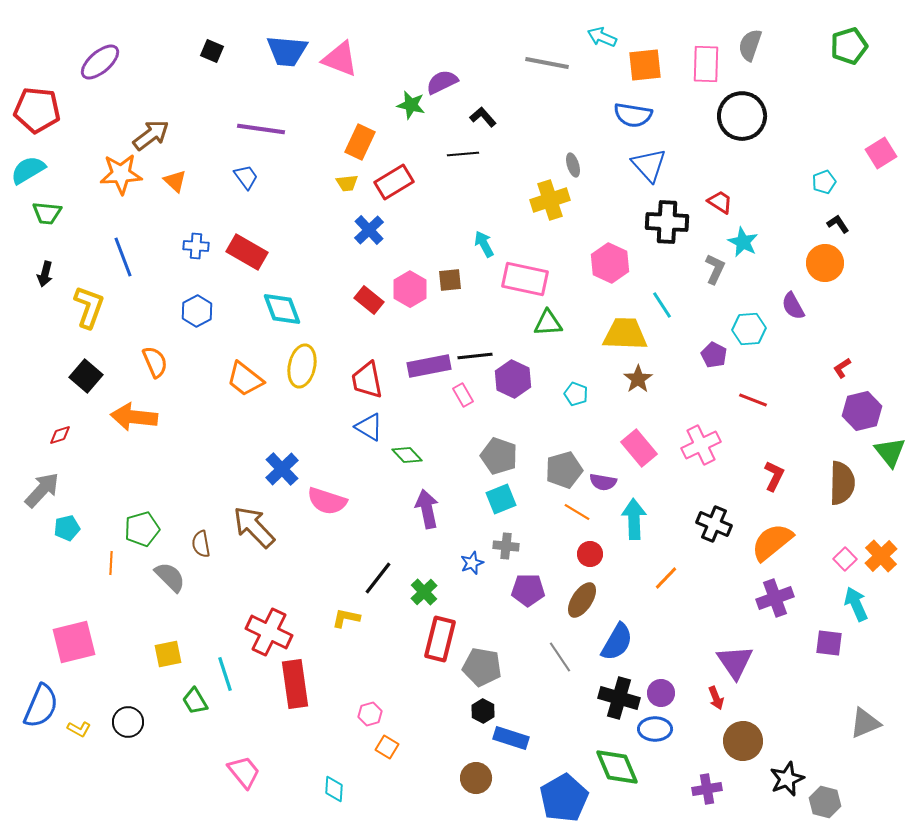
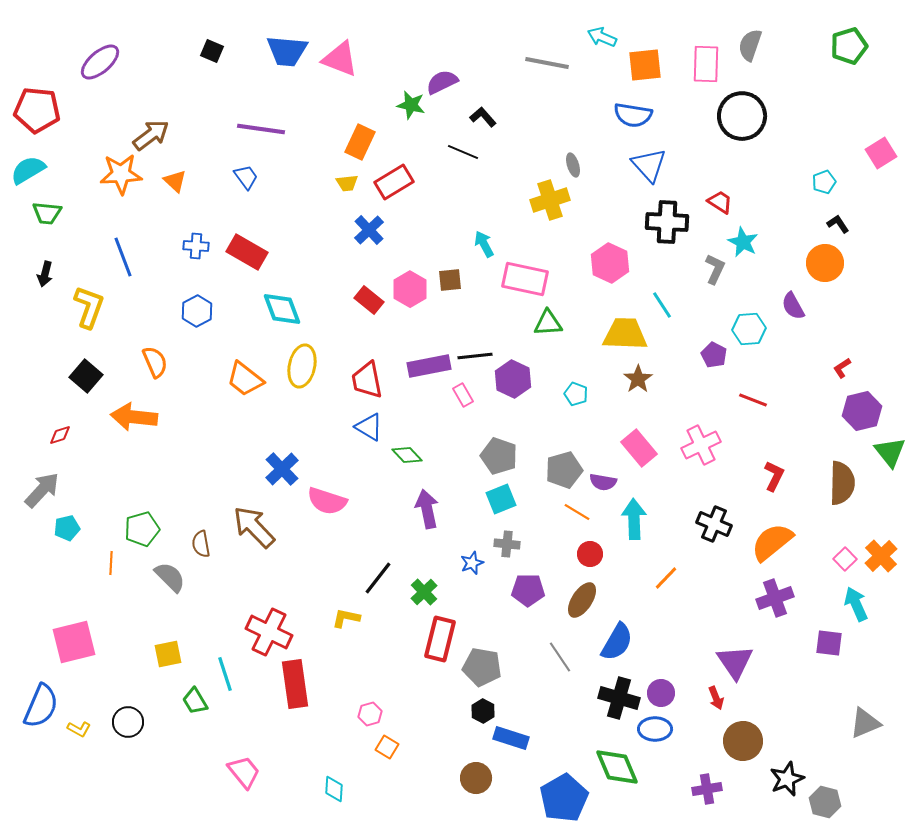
black line at (463, 154): moved 2 px up; rotated 28 degrees clockwise
gray cross at (506, 546): moved 1 px right, 2 px up
